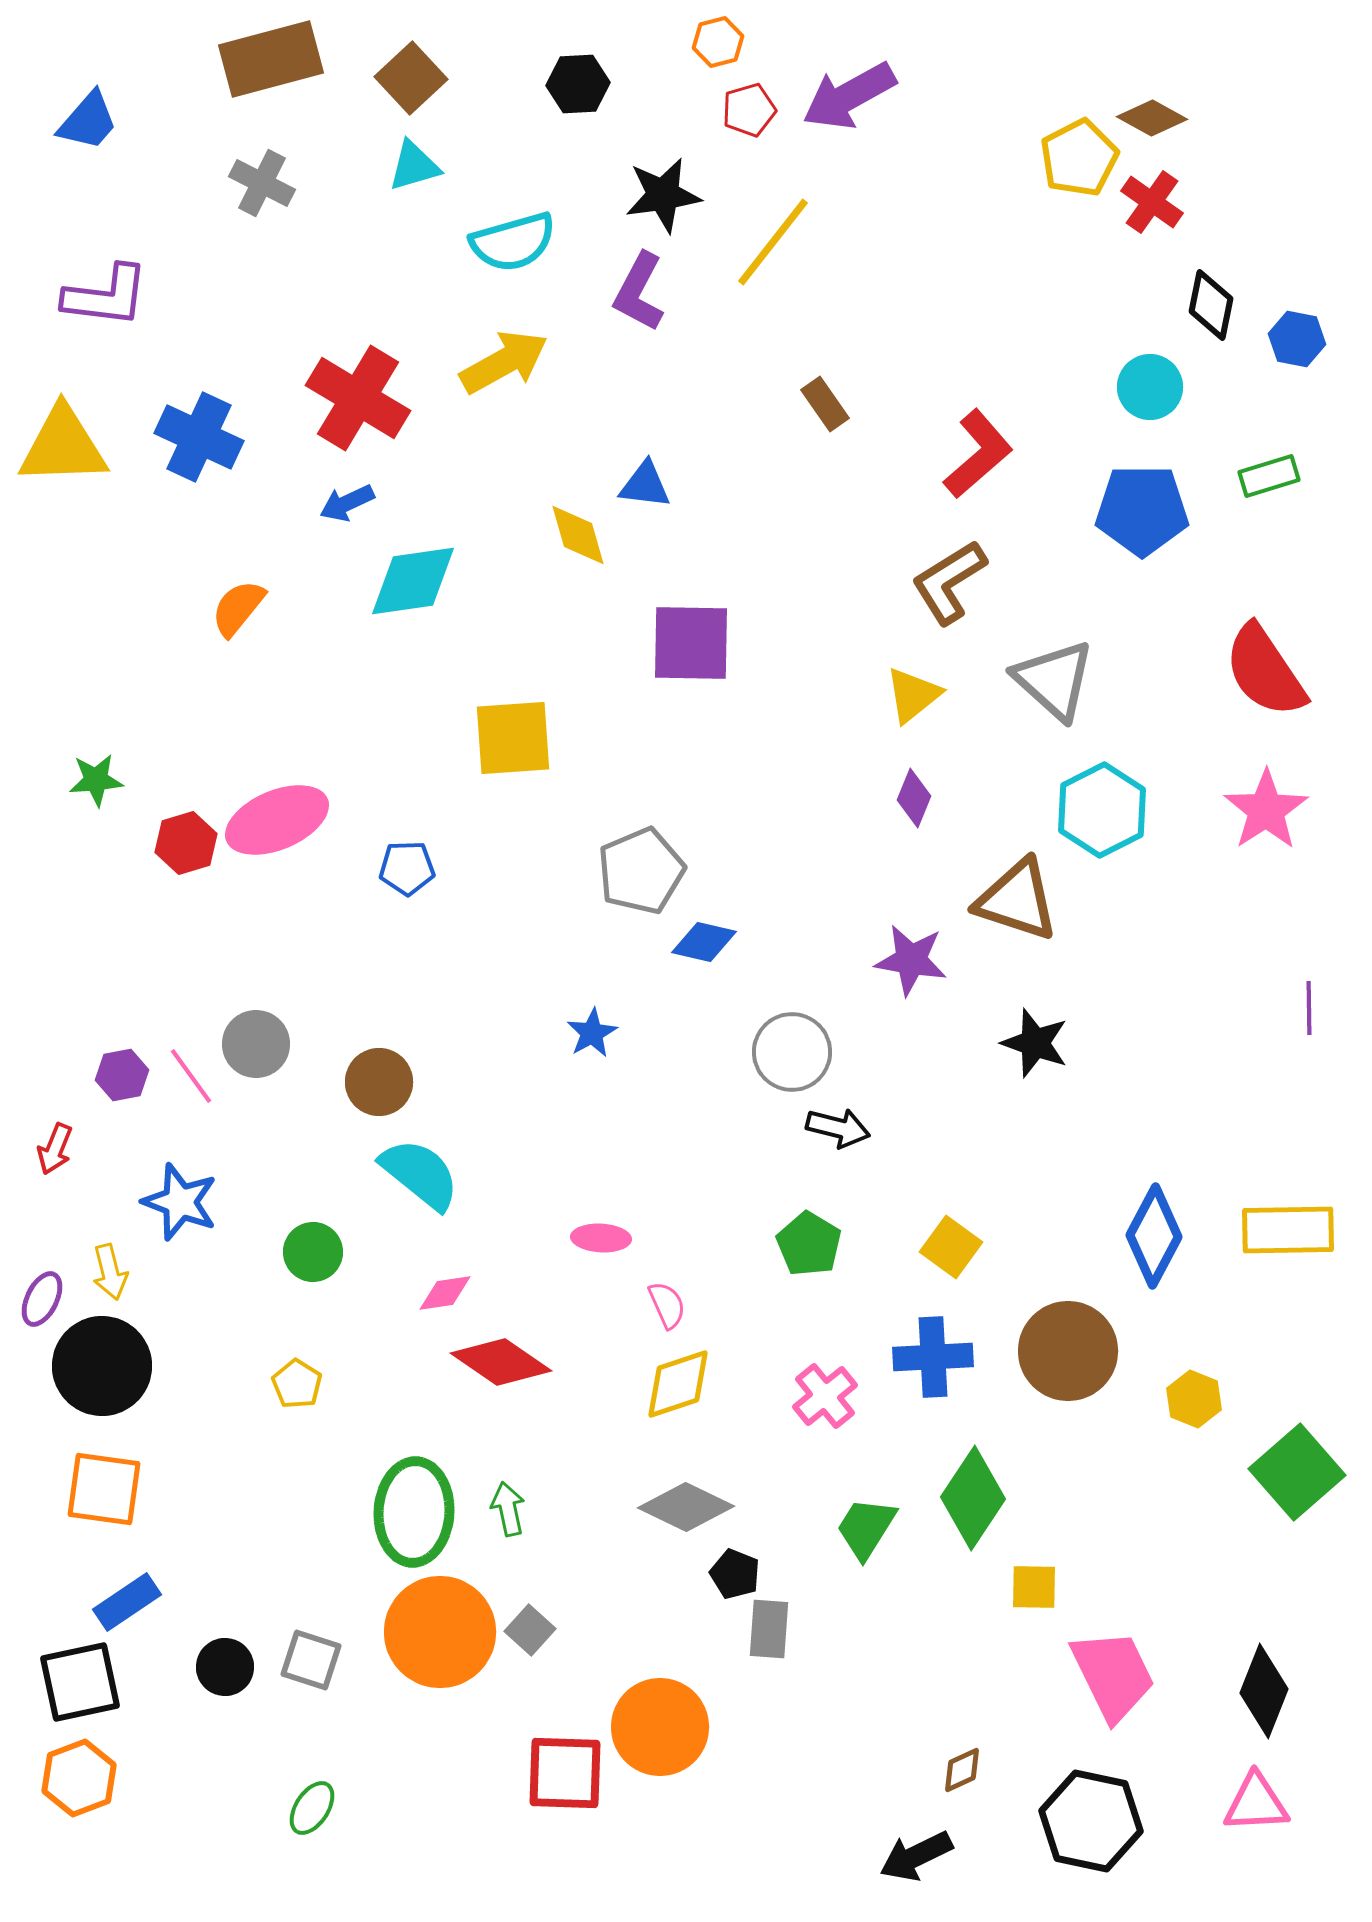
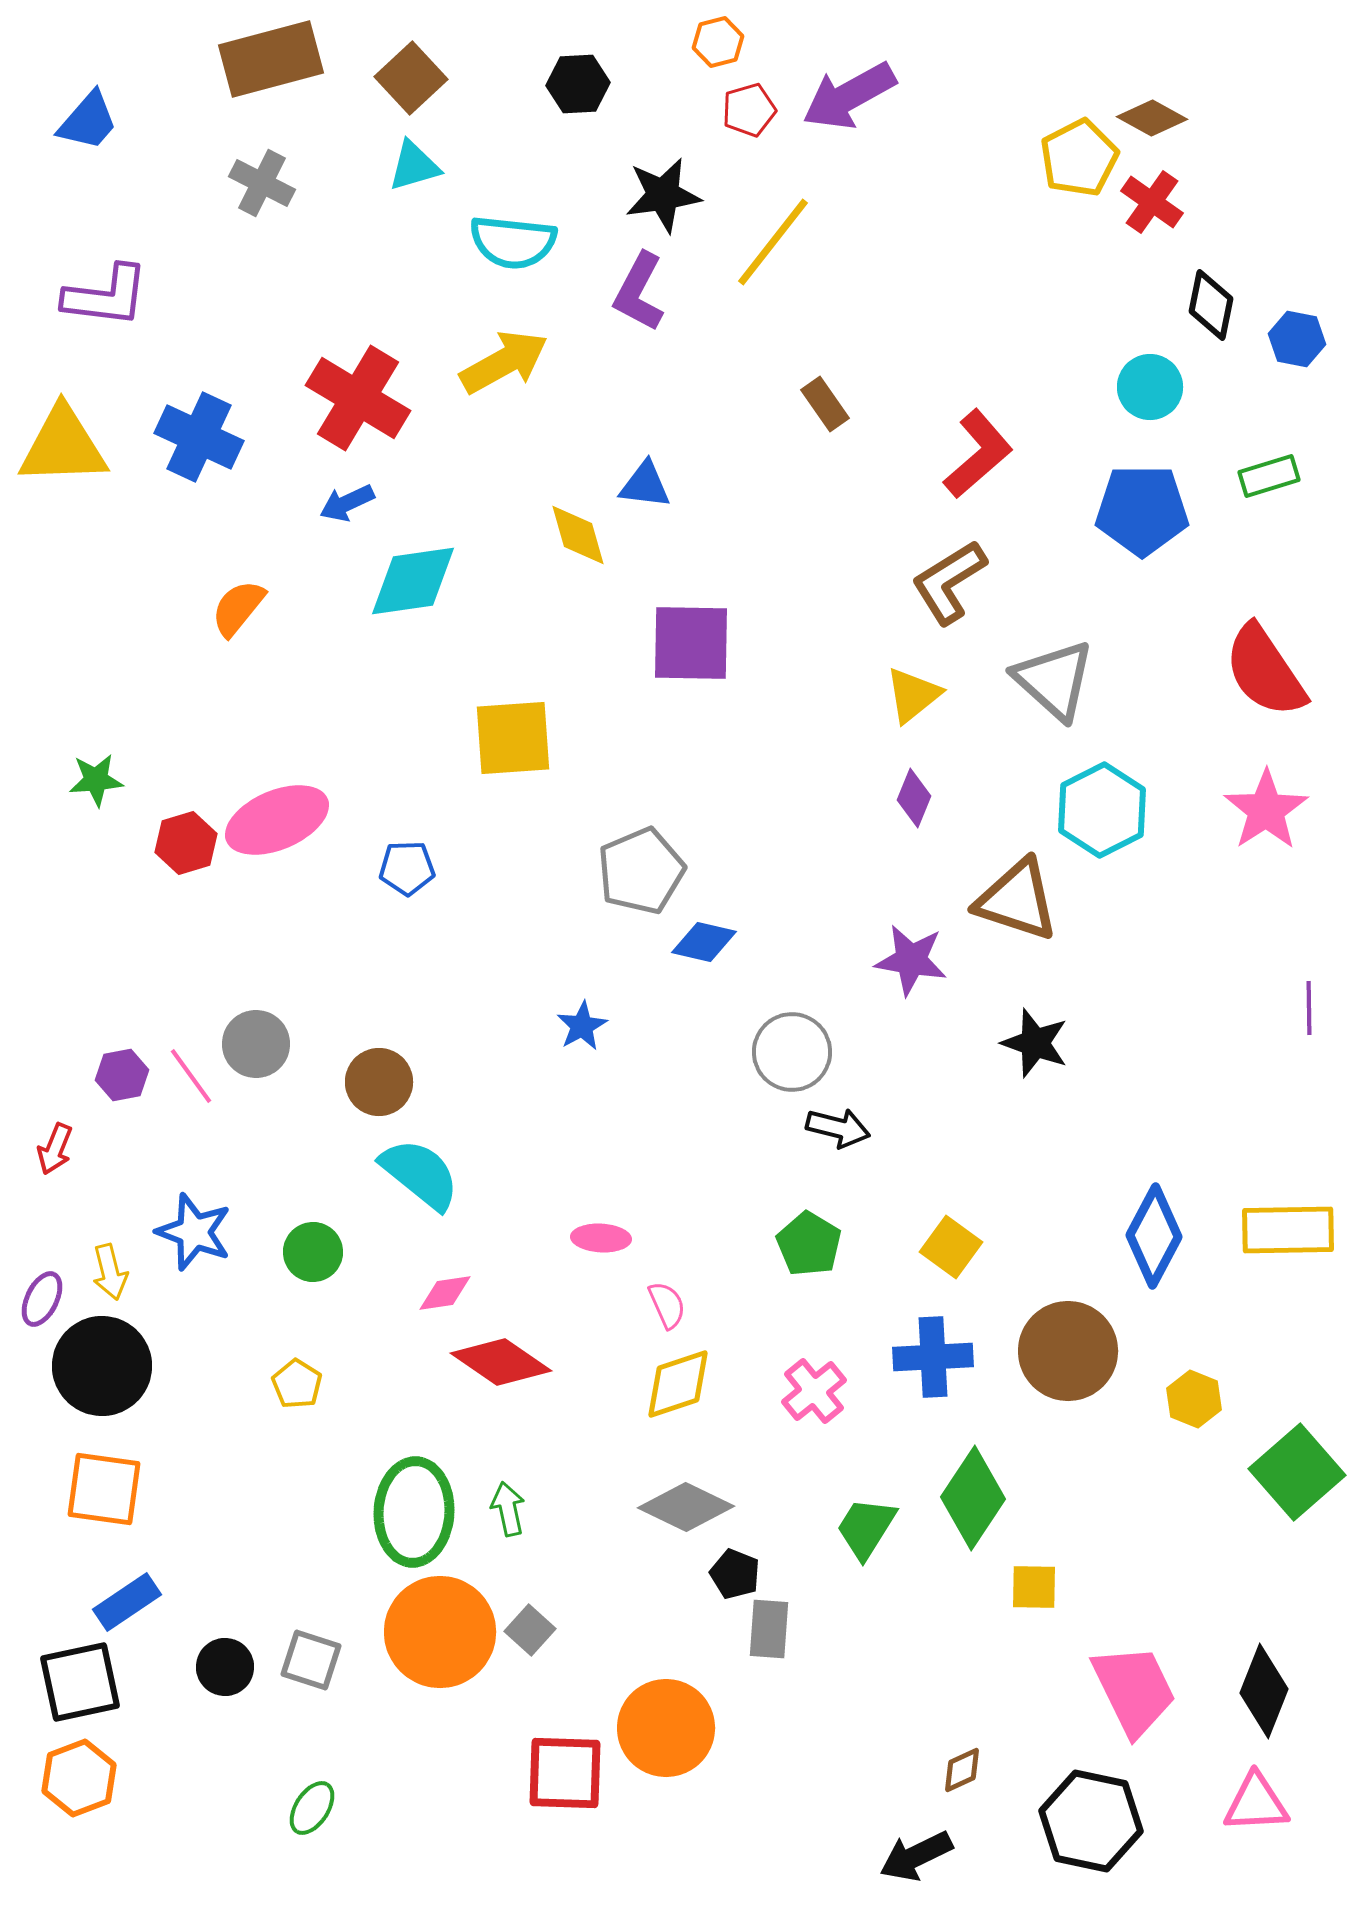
cyan semicircle at (513, 242): rotated 22 degrees clockwise
blue star at (592, 1033): moved 10 px left, 7 px up
blue star at (180, 1202): moved 14 px right, 30 px down
pink cross at (825, 1396): moved 11 px left, 5 px up
pink trapezoid at (1113, 1675): moved 21 px right, 15 px down
orange circle at (660, 1727): moved 6 px right, 1 px down
